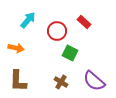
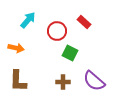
brown cross: moved 2 px right; rotated 32 degrees counterclockwise
